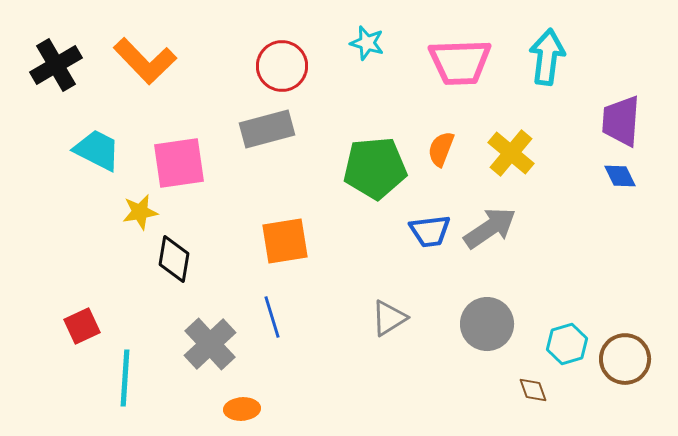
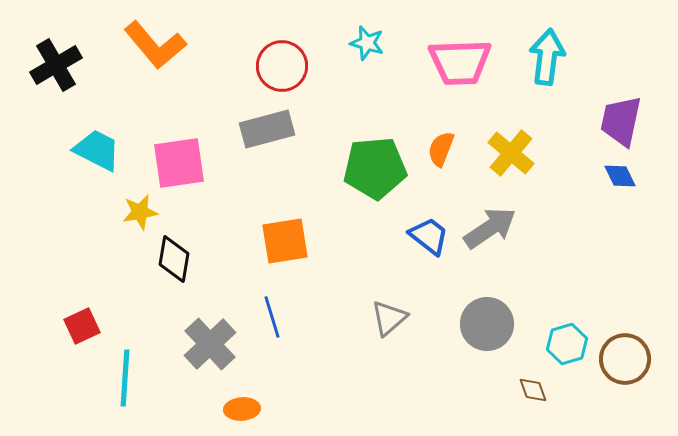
orange L-shape: moved 10 px right, 16 px up; rotated 4 degrees clockwise
purple trapezoid: rotated 8 degrees clockwise
blue trapezoid: moved 1 px left, 5 px down; rotated 135 degrees counterclockwise
gray triangle: rotated 9 degrees counterclockwise
